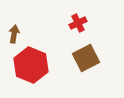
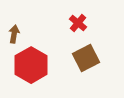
red cross: rotated 24 degrees counterclockwise
red hexagon: rotated 8 degrees clockwise
